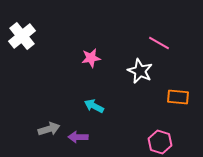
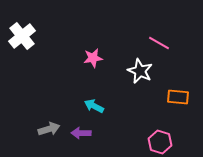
pink star: moved 2 px right
purple arrow: moved 3 px right, 4 px up
